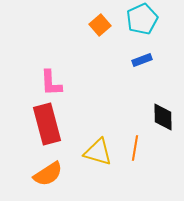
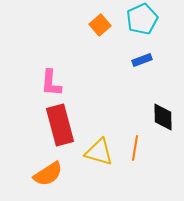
pink L-shape: rotated 8 degrees clockwise
red rectangle: moved 13 px right, 1 px down
yellow triangle: moved 1 px right
